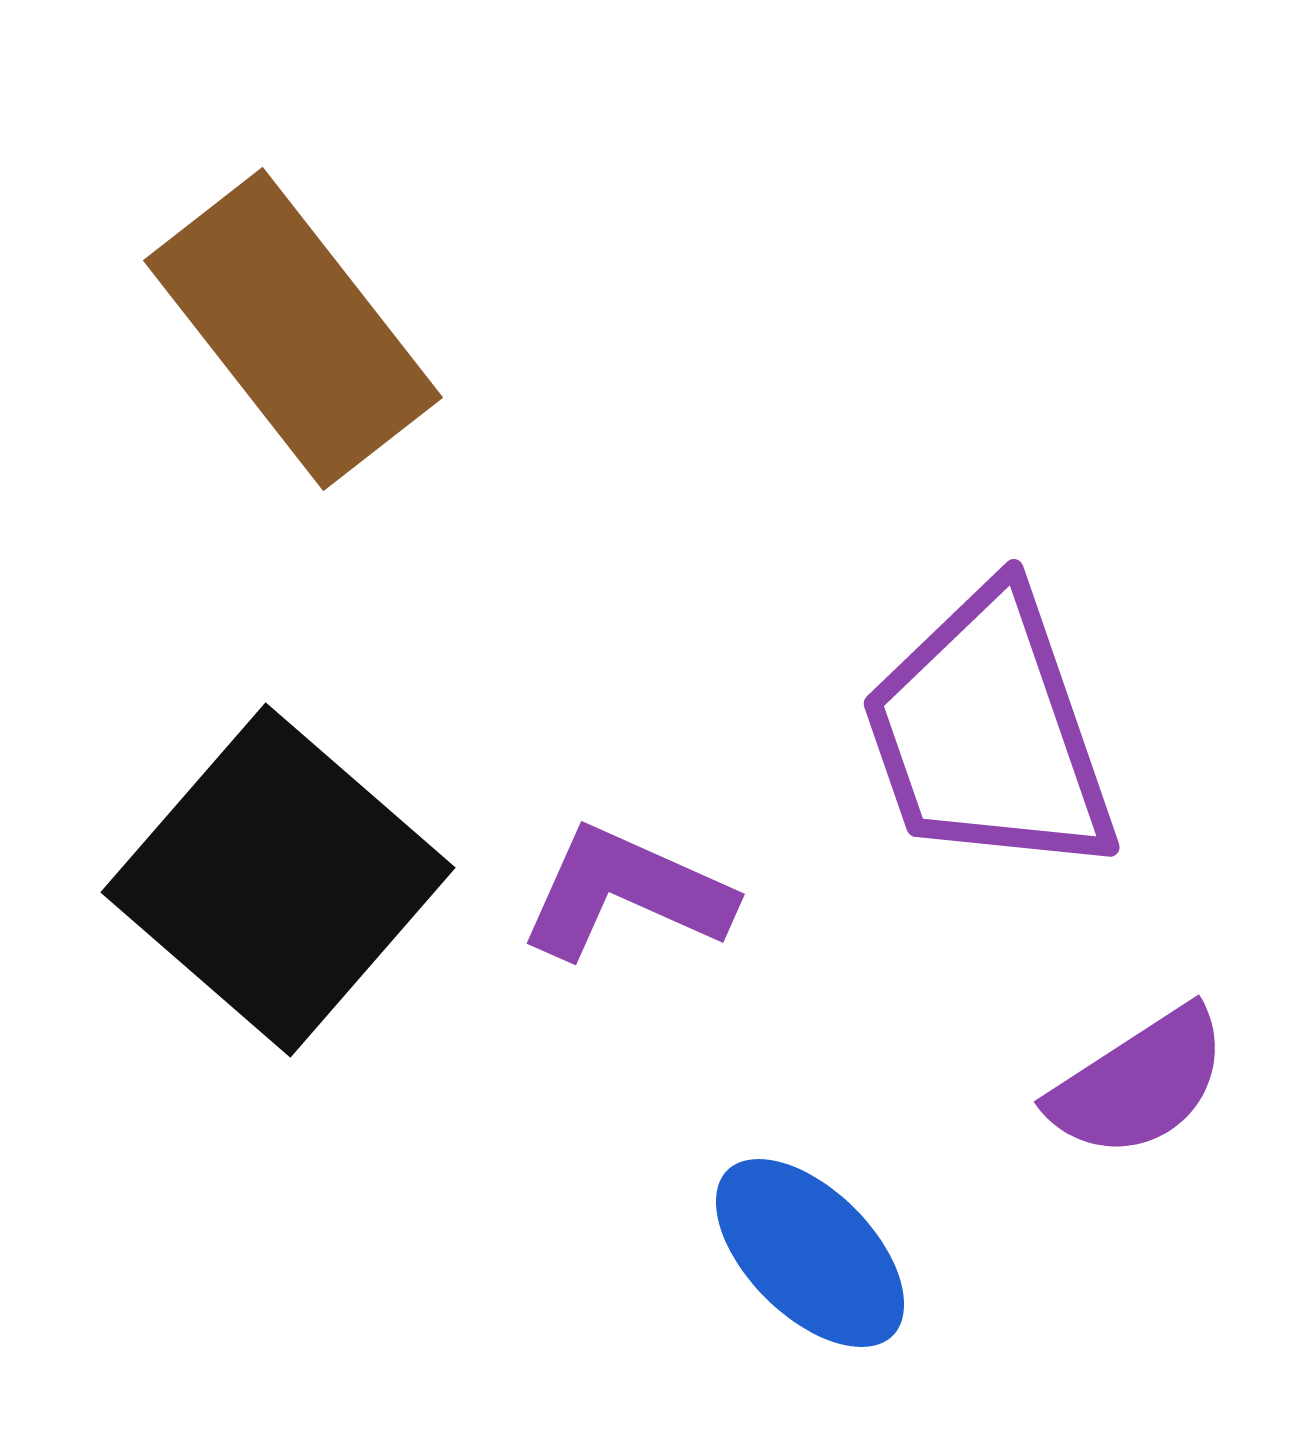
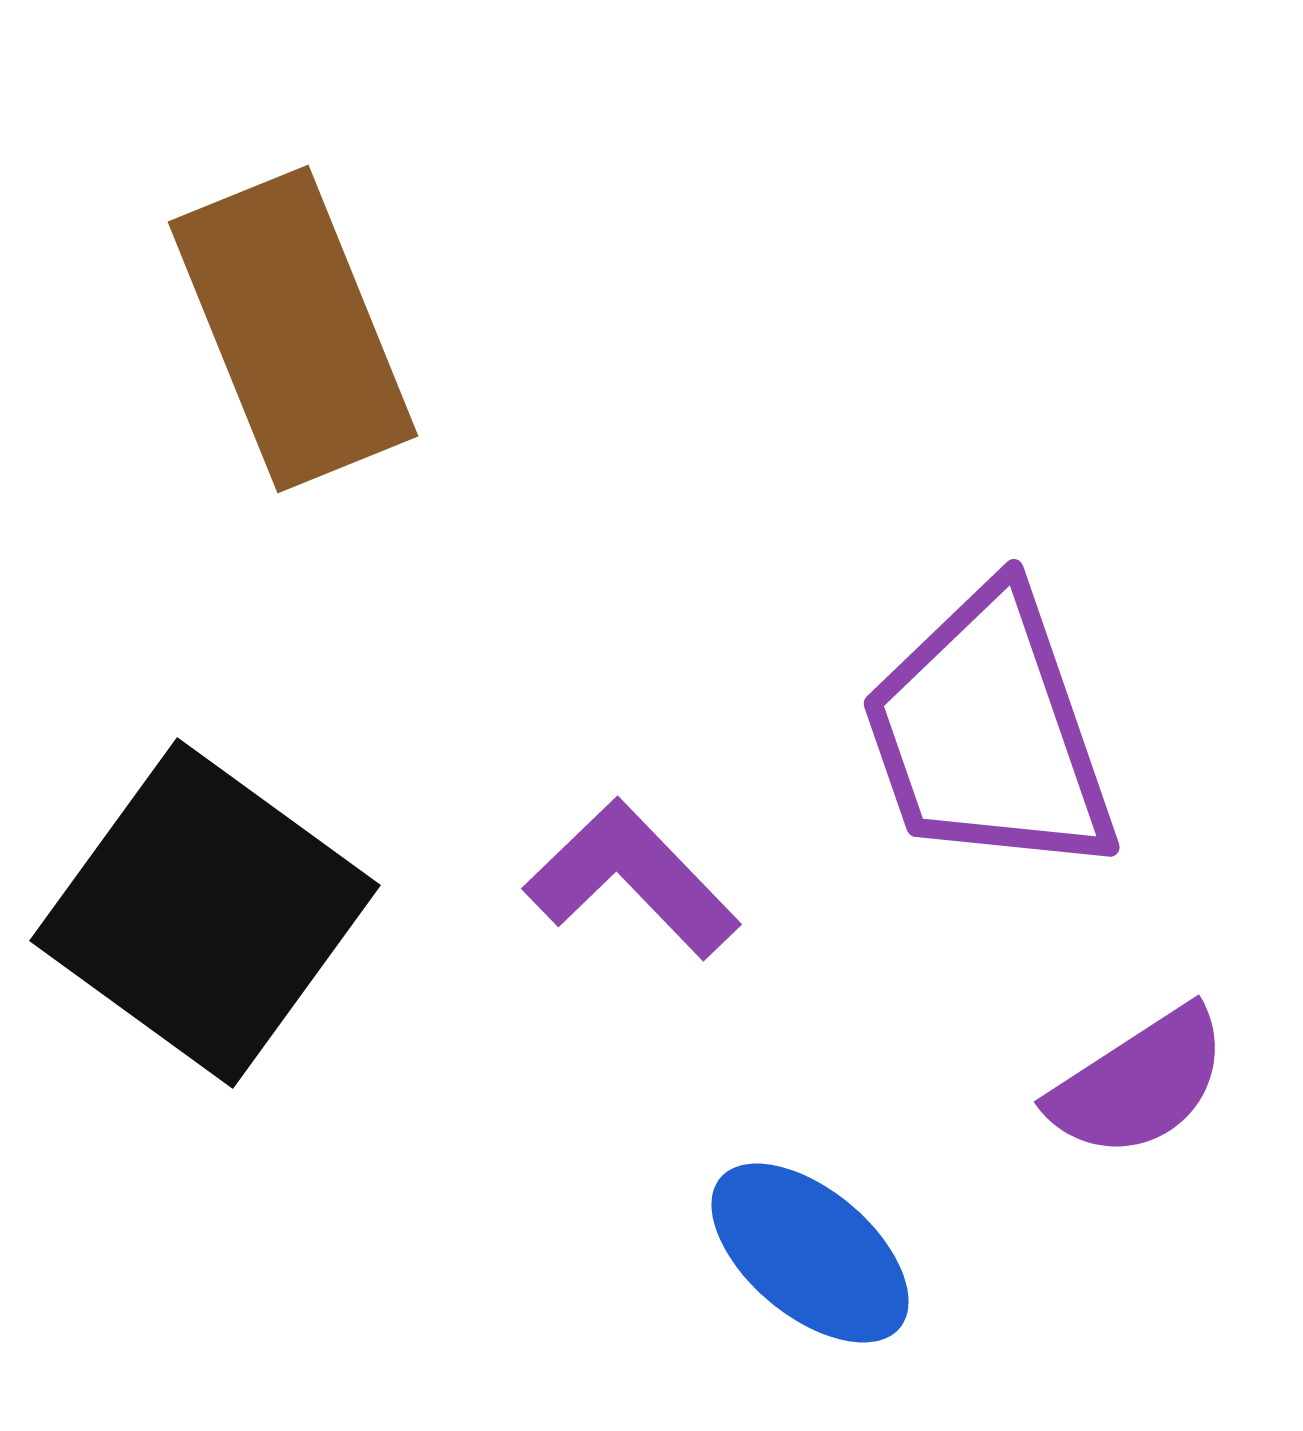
brown rectangle: rotated 16 degrees clockwise
black square: moved 73 px left, 33 px down; rotated 5 degrees counterclockwise
purple L-shape: moved 6 px right, 14 px up; rotated 22 degrees clockwise
blue ellipse: rotated 5 degrees counterclockwise
